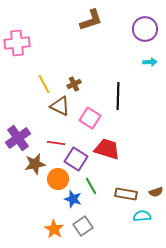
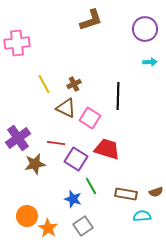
brown triangle: moved 6 px right, 2 px down
orange circle: moved 31 px left, 37 px down
orange star: moved 6 px left, 1 px up
